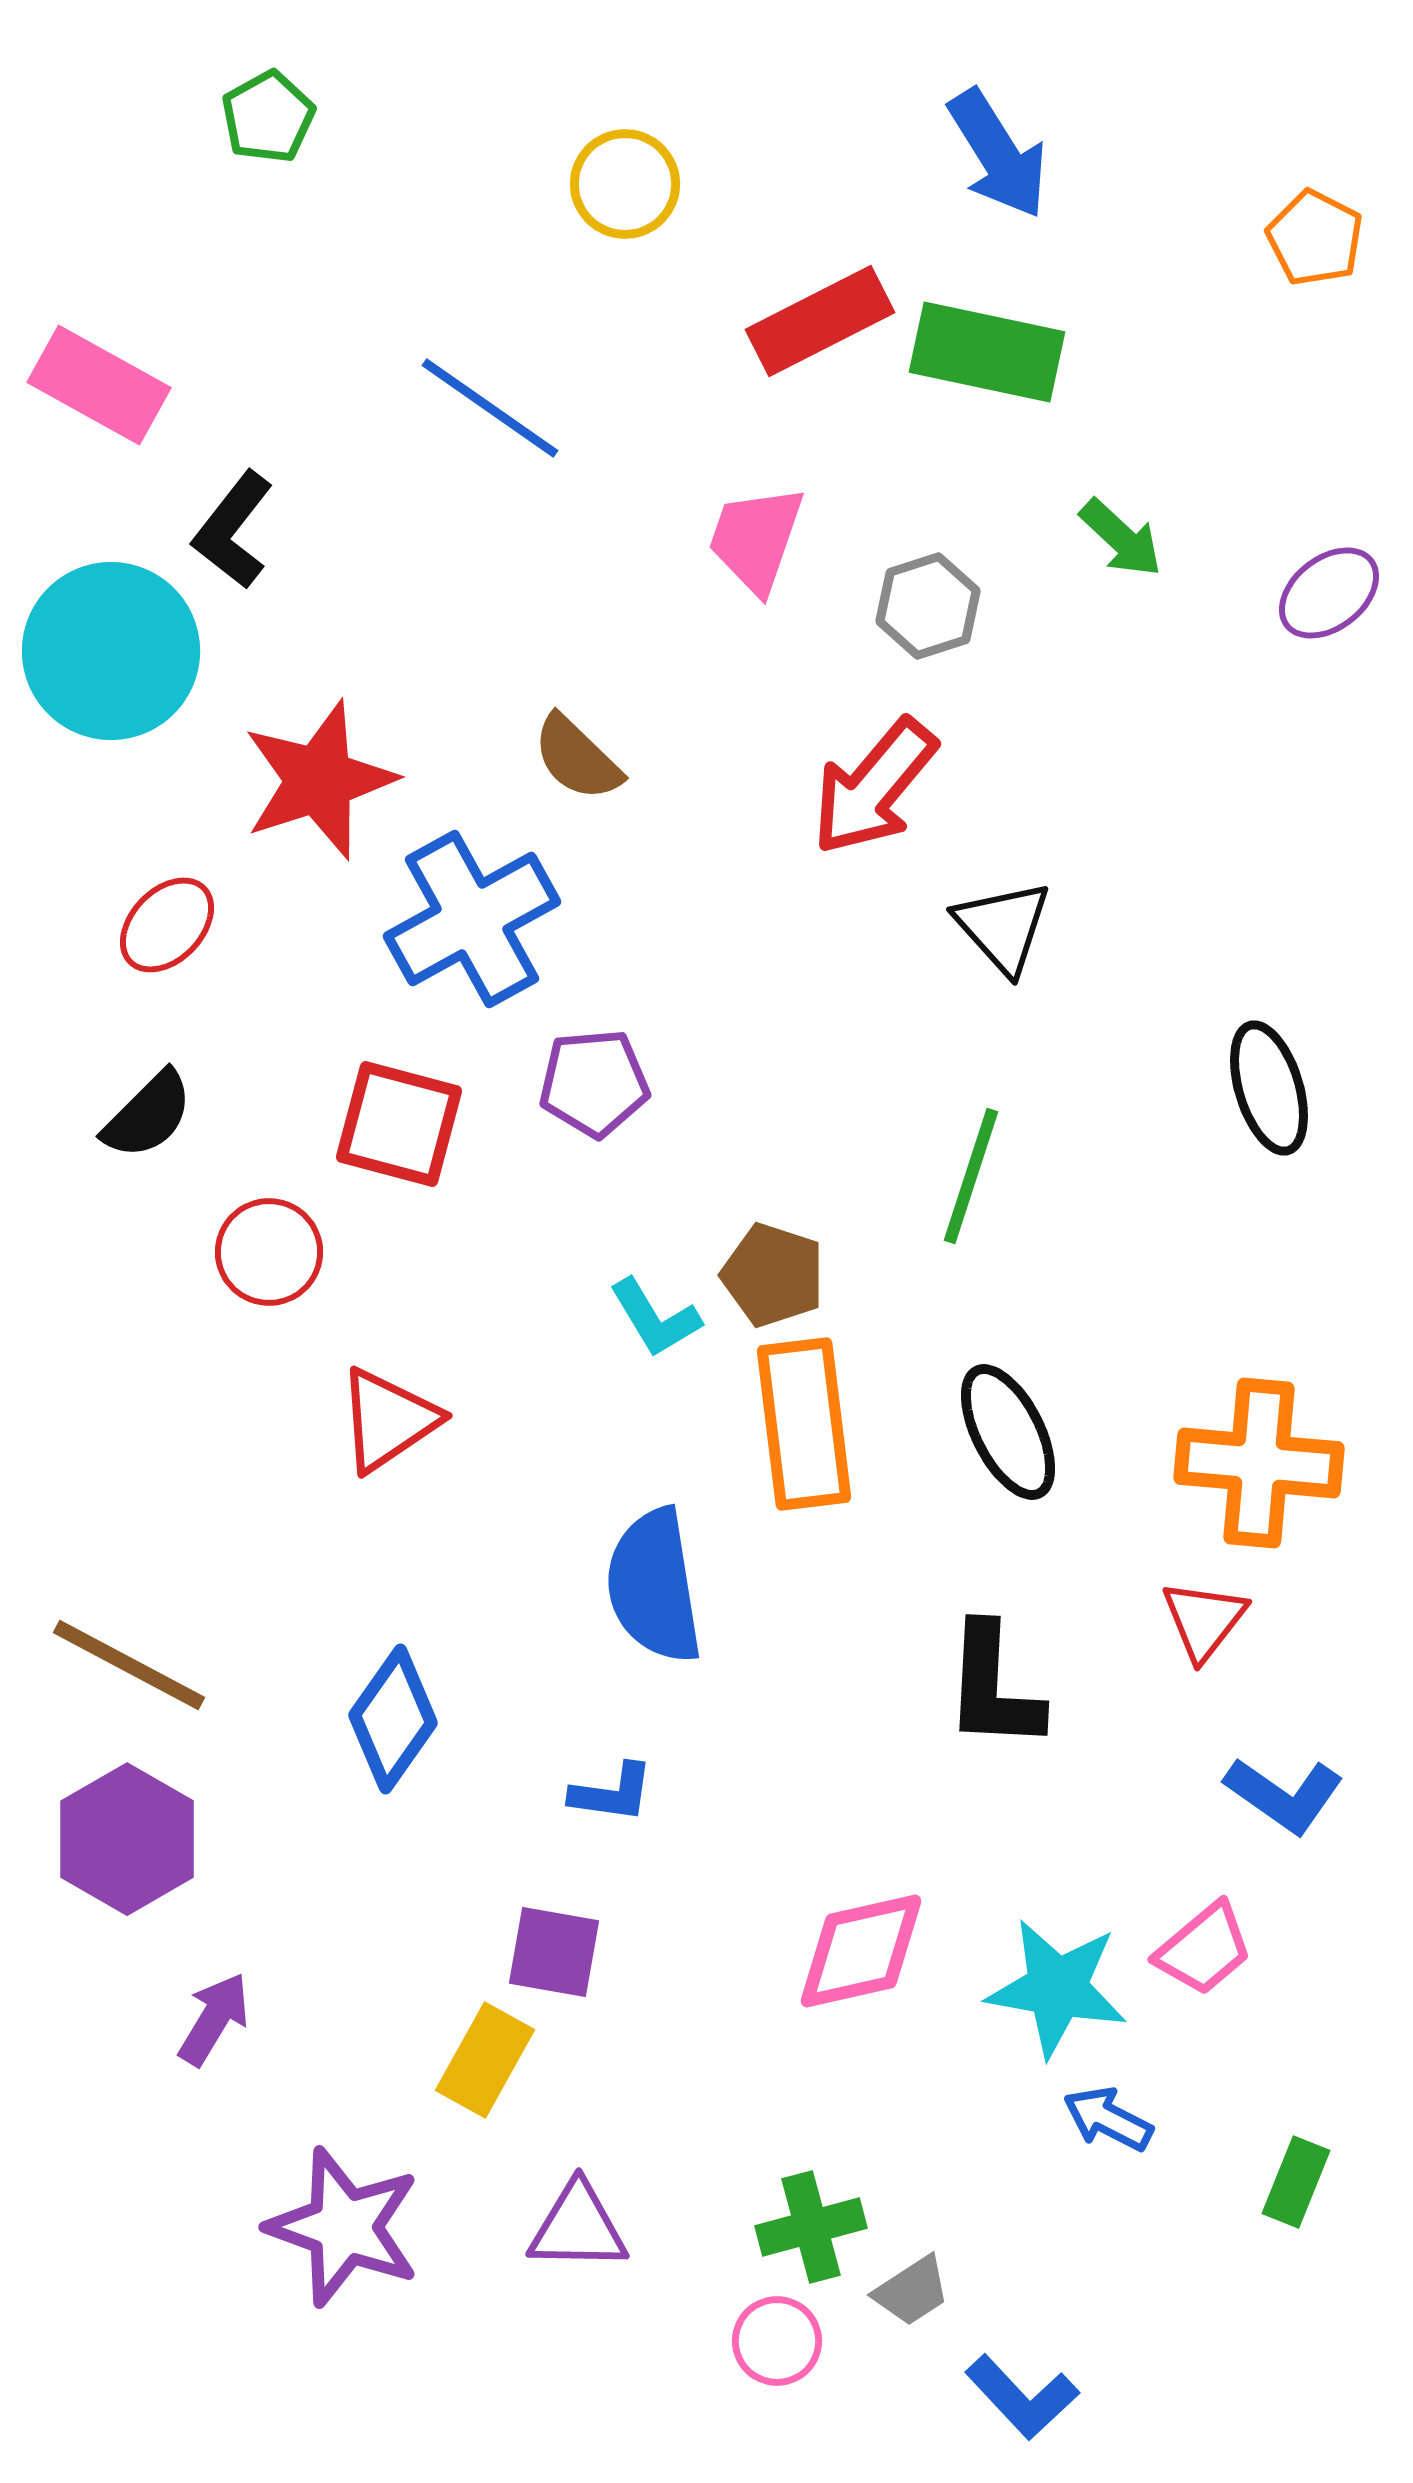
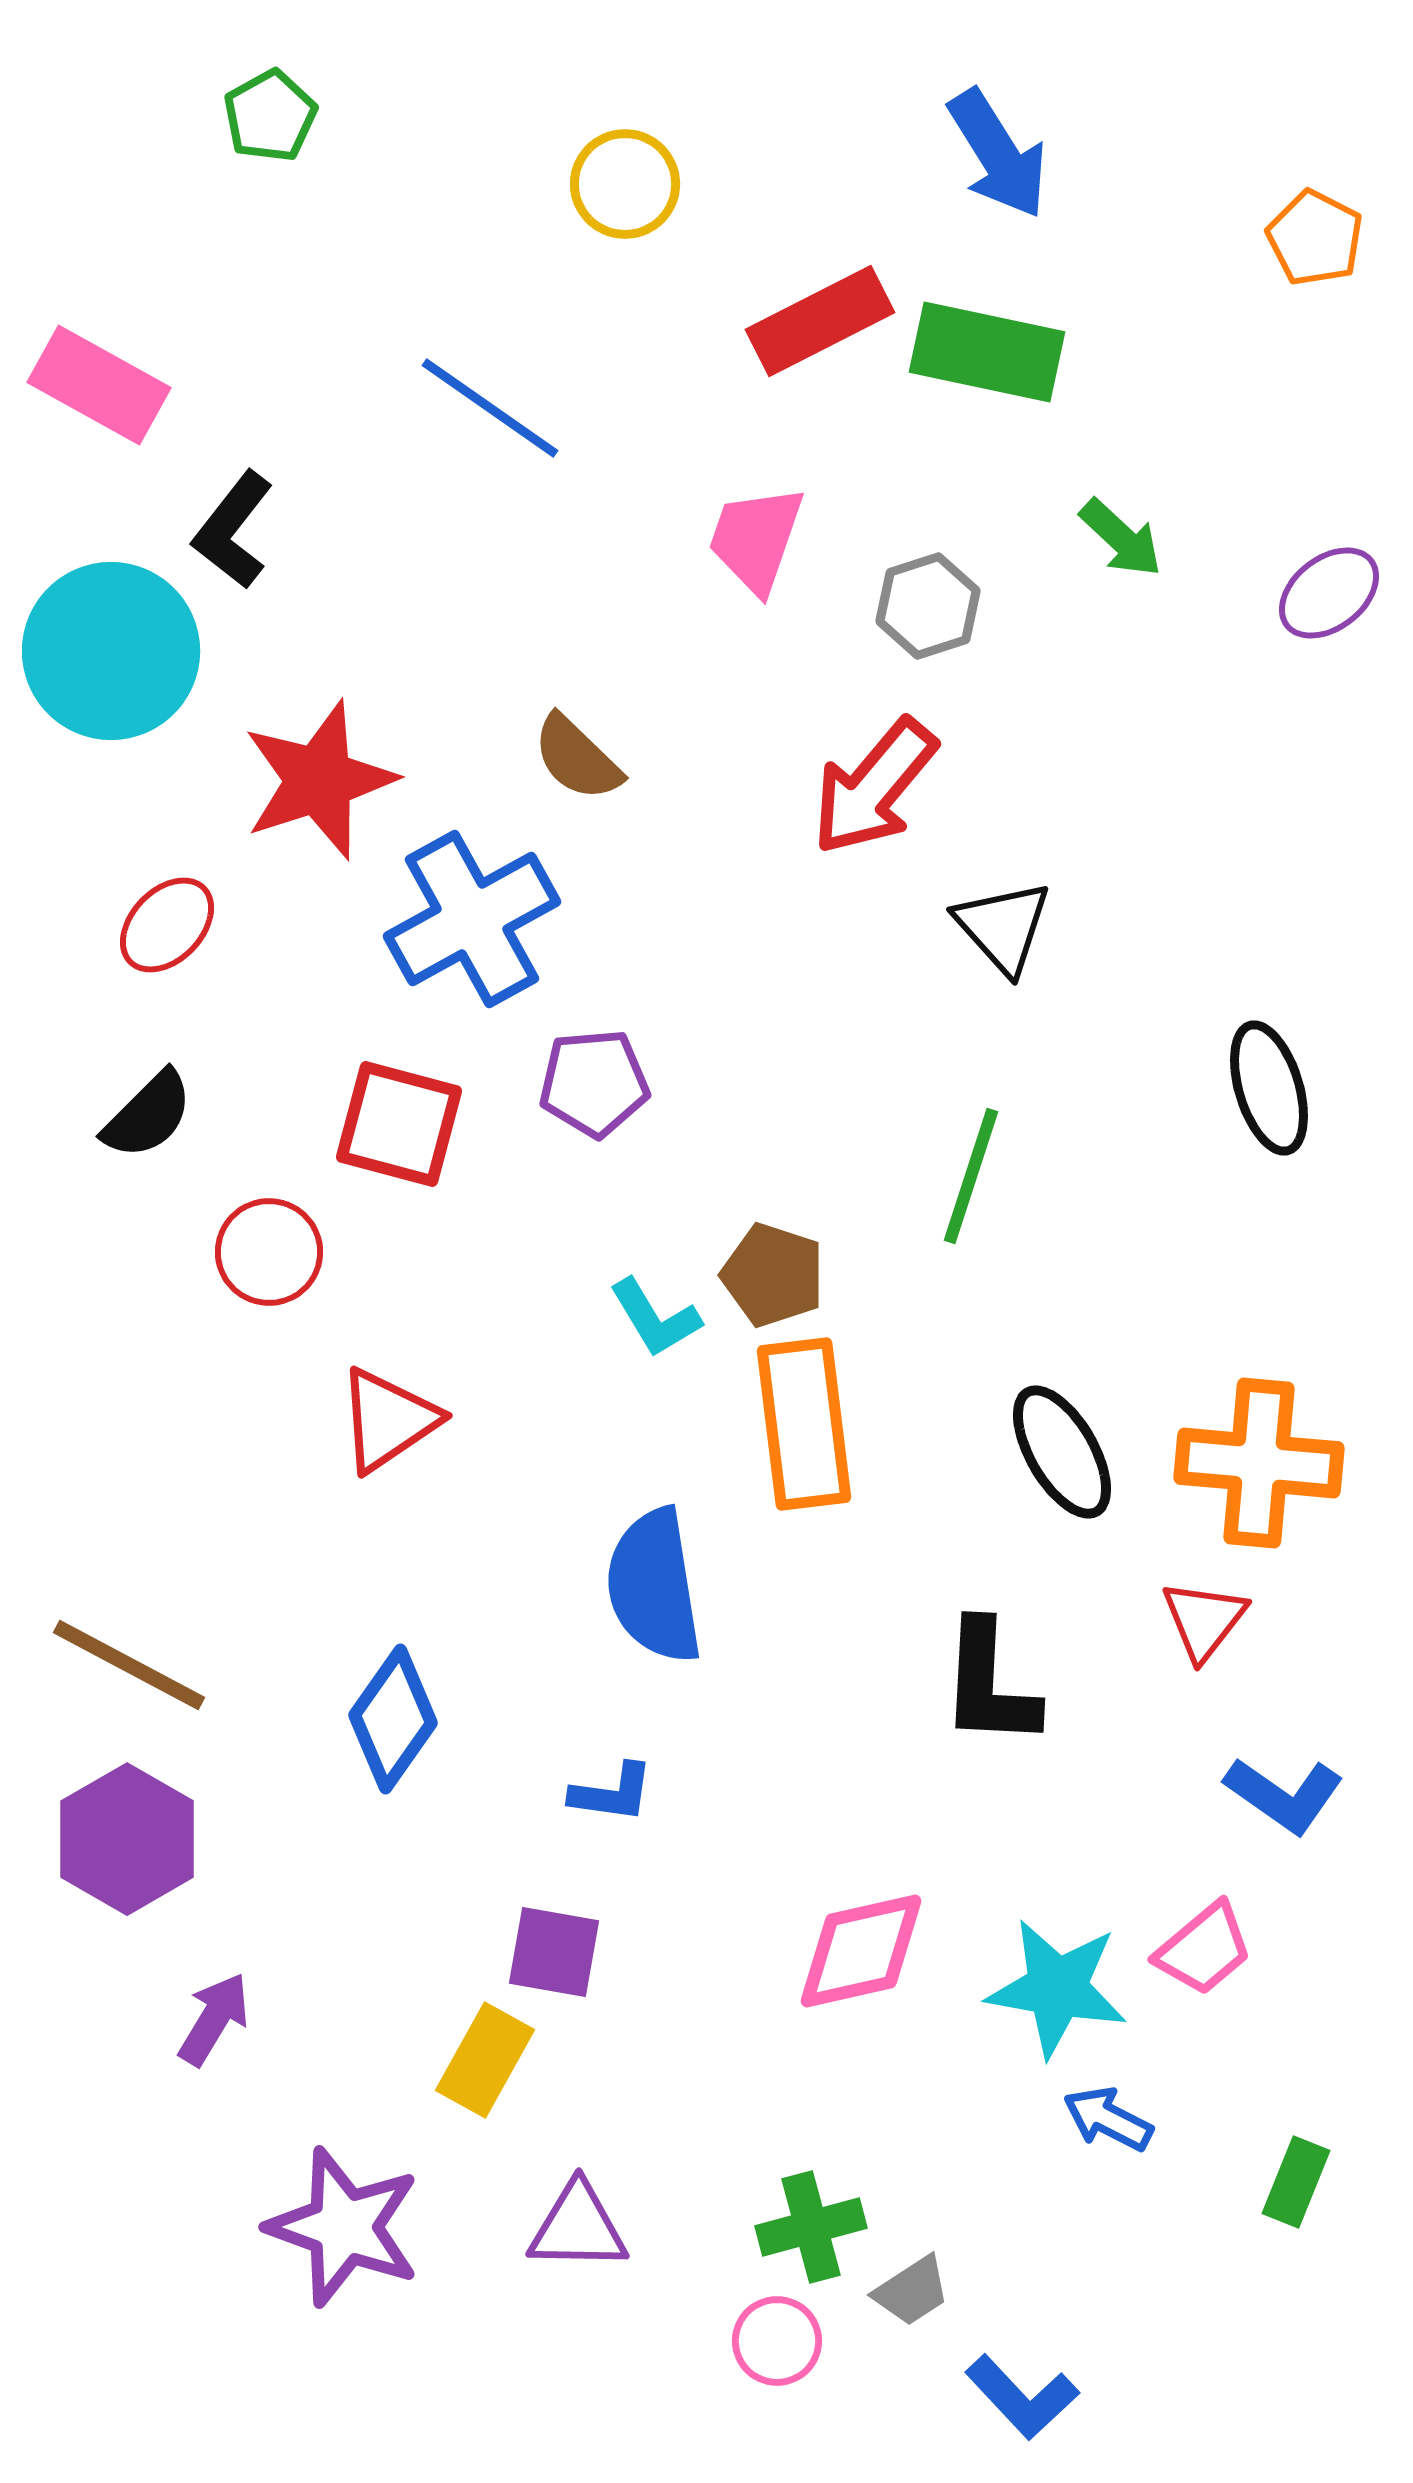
green pentagon at (268, 117): moved 2 px right, 1 px up
black ellipse at (1008, 1432): moved 54 px right, 20 px down; rotated 3 degrees counterclockwise
black L-shape at (993, 1687): moved 4 px left, 3 px up
